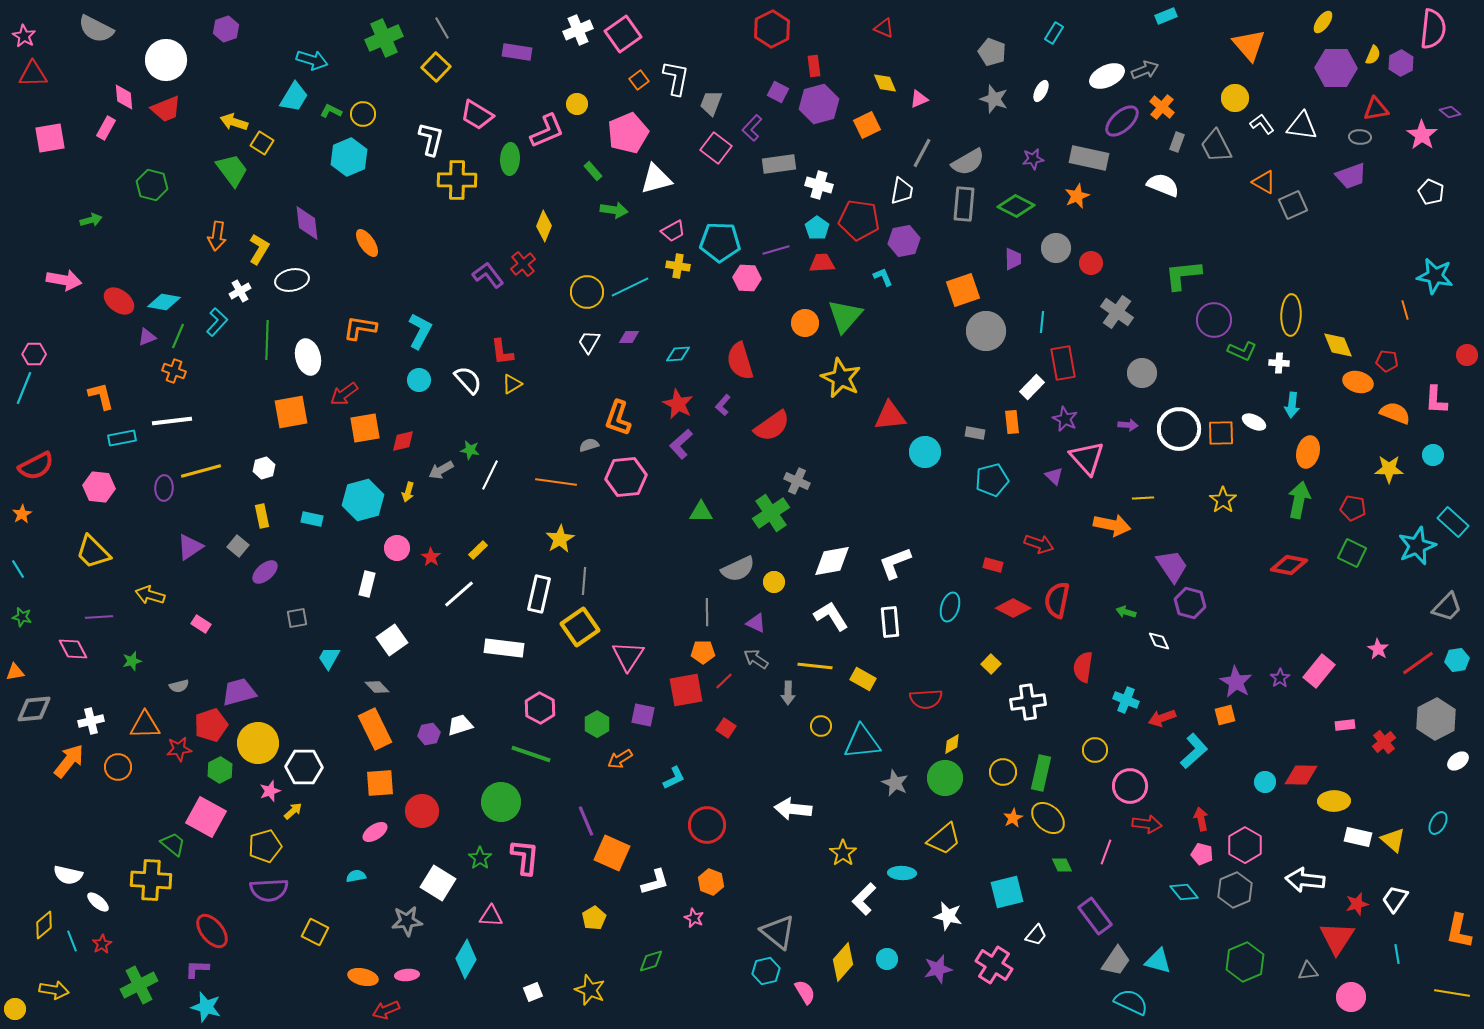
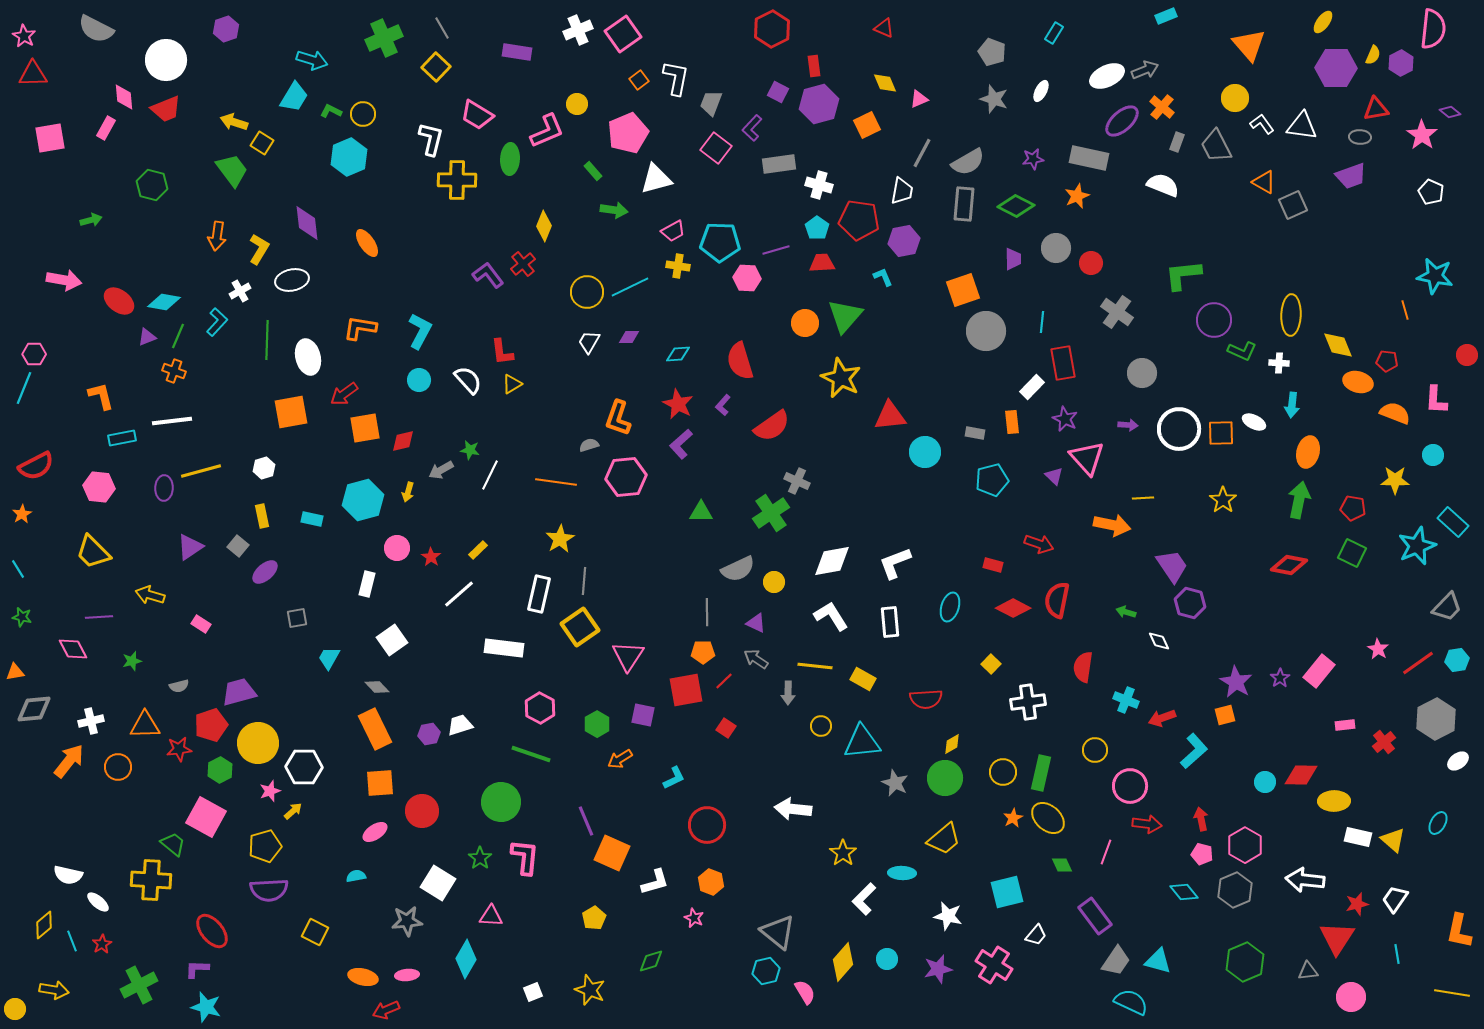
yellow star at (1389, 469): moved 6 px right, 11 px down
